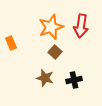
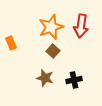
brown square: moved 2 px left, 1 px up
